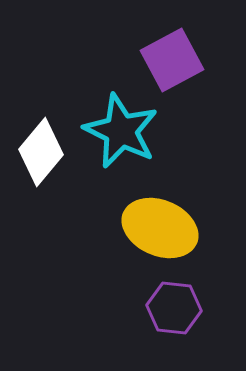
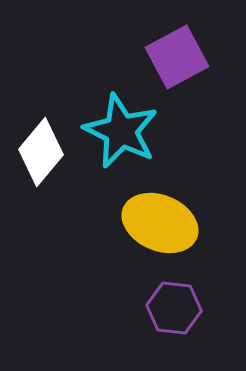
purple square: moved 5 px right, 3 px up
yellow ellipse: moved 5 px up
